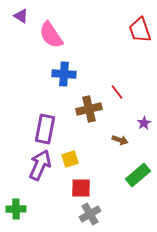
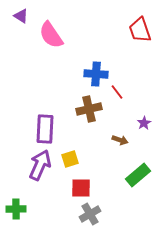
blue cross: moved 32 px right
purple rectangle: rotated 8 degrees counterclockwise
